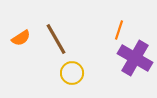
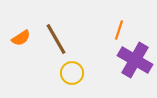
purple cross: moved 2 px down
